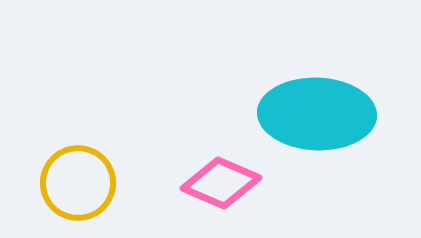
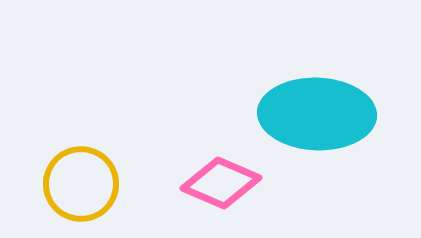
yellow circle: moved 3 px right, 1 px down
